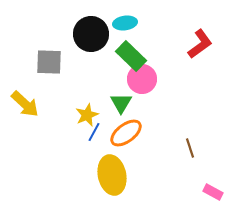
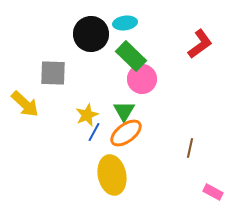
gray square: moved 4 px right, 11 px down
green triangle: moved 3 px right, 8 px down
brown line: rotated 30 degrees clockwise
